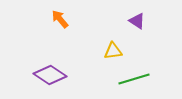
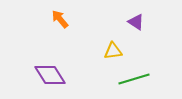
purple triangle: moved 1 px left, 1 px down
purple diamond: rotated 24 degrees clockwise
